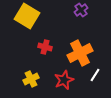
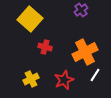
yellow square: moved 3 px right, 3 px down; rotated 10 degrees clockwise
orange cross: moved 5 px right, 1 px up
